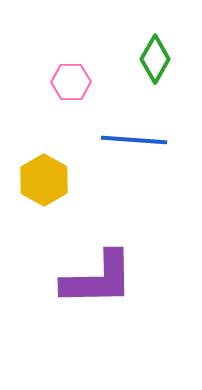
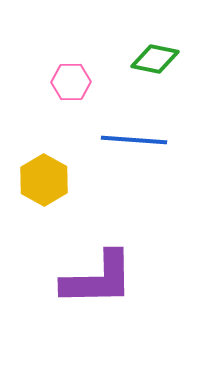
green diamond: rotated 72 degrees clockwise
